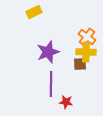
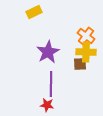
orange cross: moved 1 px left, 1 px up
purple star: rotated 10 degrees counterclockwise
red star: moved 19 px left, 3 px down
